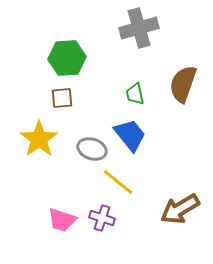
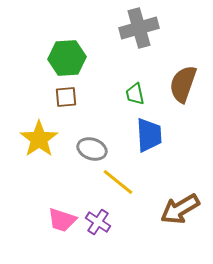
brown square: moved 4 px right, 1 px up
blue trapezoid: moved 19 px right; rotated 36 degrees clockwise
purple cross: moved 4 px left, 4 px down; rotated 15 degrees clockwise
